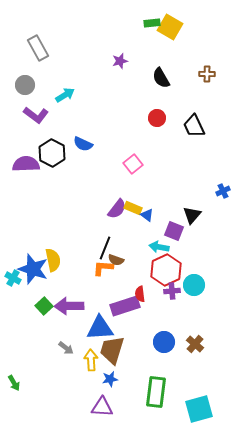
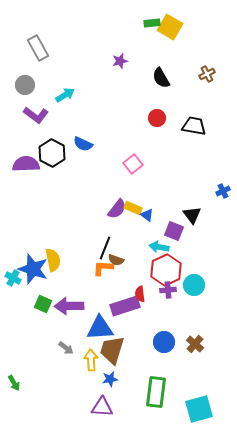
brown cross at (207, 74): rotated 28 degrees counterclockwise
black trapezoid at (194, 126): rotated 125 degrees clockwise
black triangle at (192, 215): rotated 18 degrees counterclockwise
purple cross at (172, 291): moved 4 px left, 1 px up
green square at (44, 306): moved 1 px left, 2 px up; rotated 24 degrees counterclockwise
